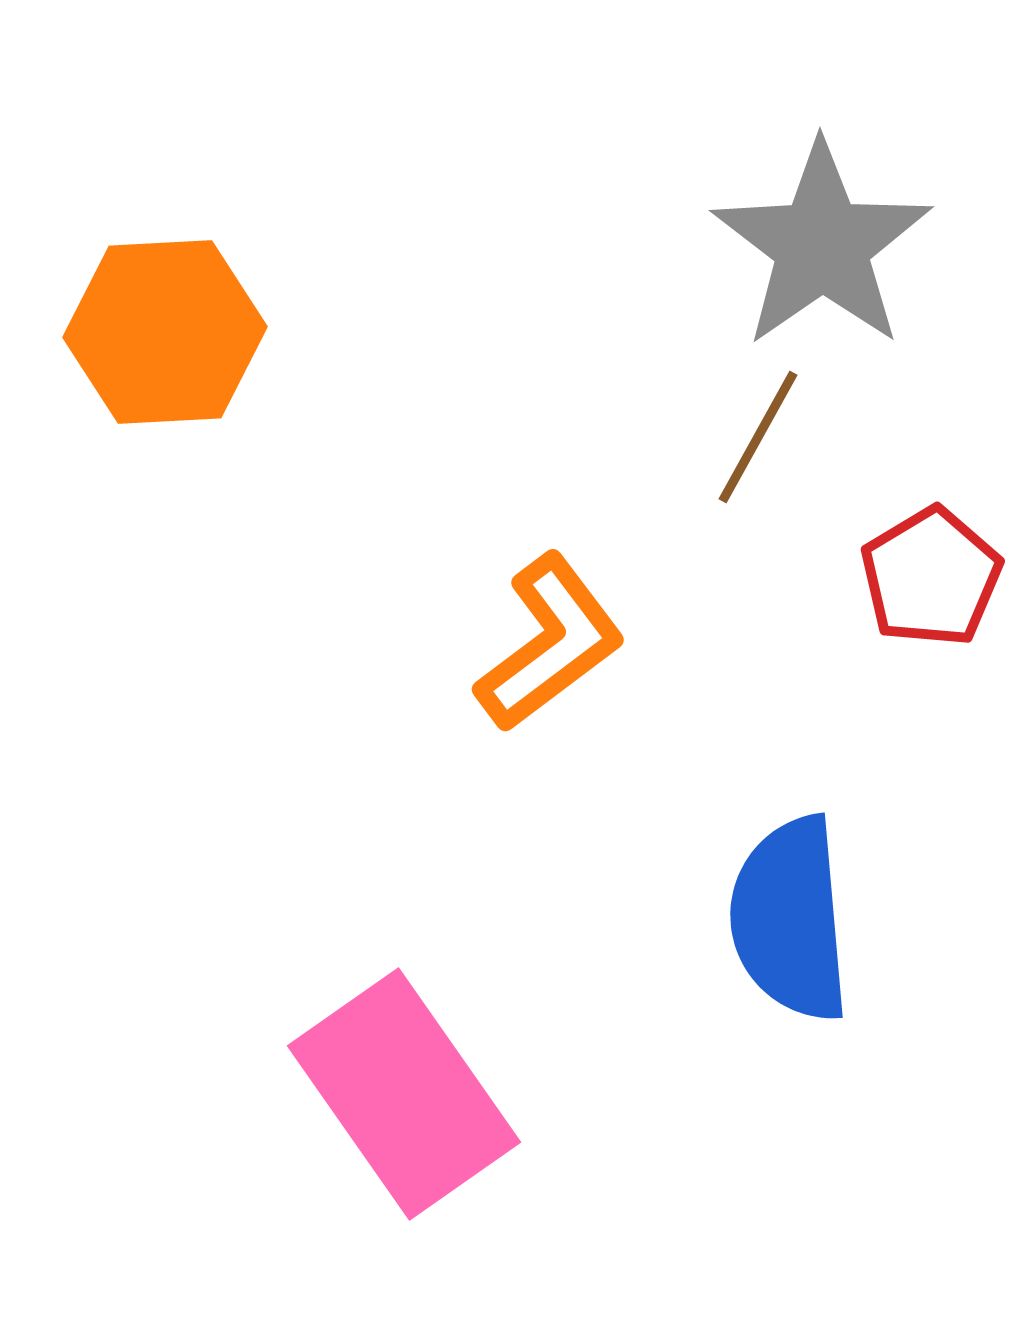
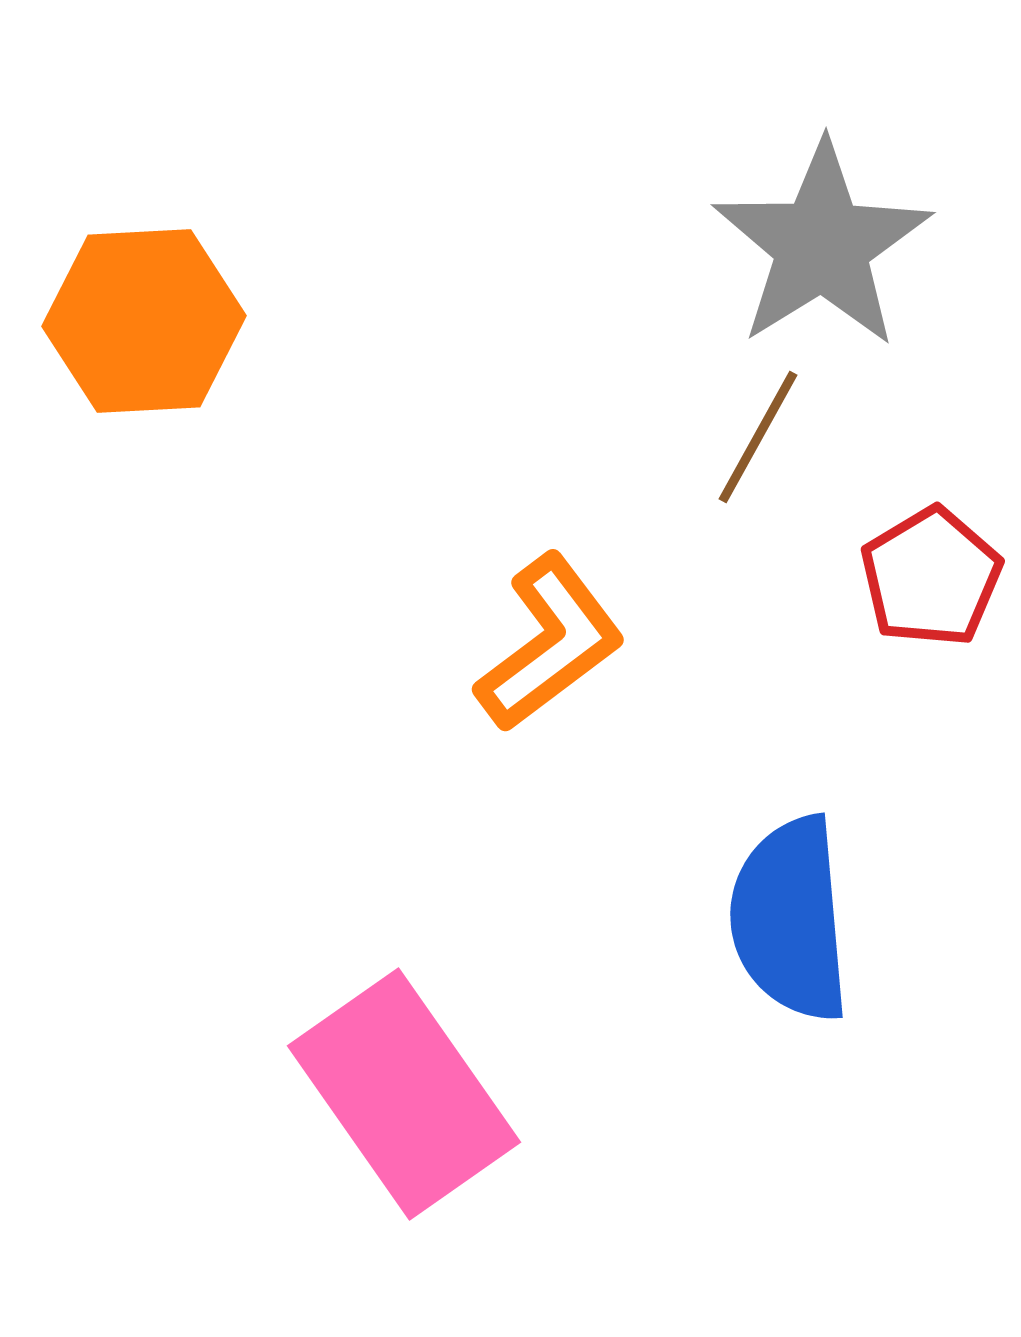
gray star: rotated 3 degrees clockwise
orange hexagon: moved 21 px left, 11 px up
